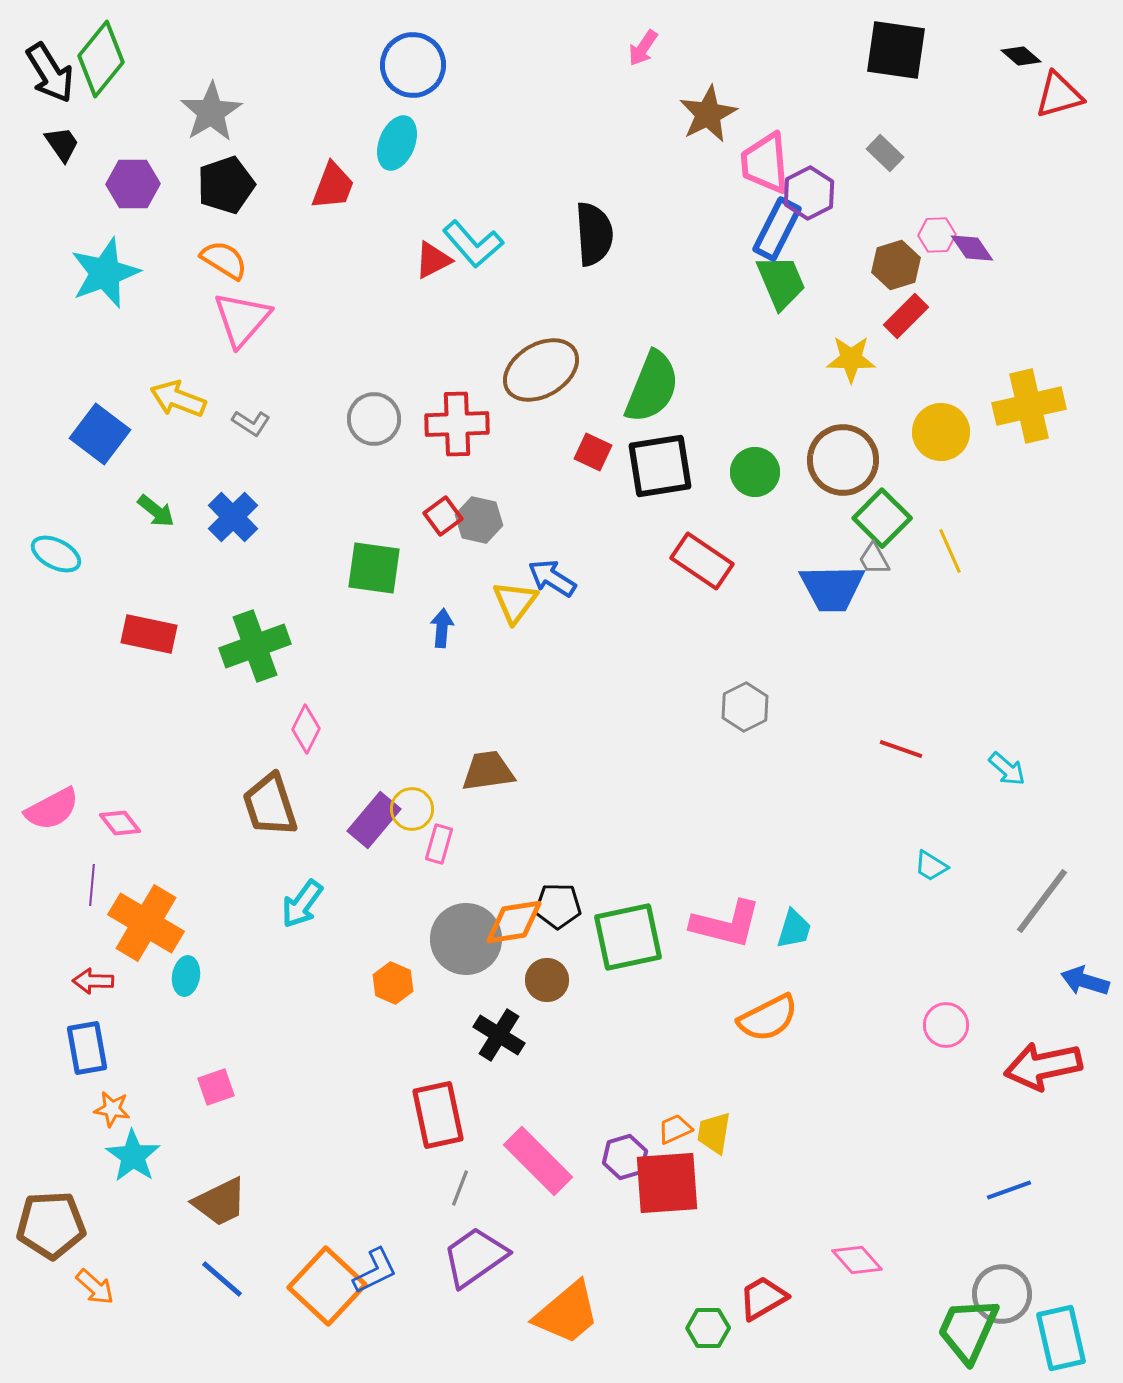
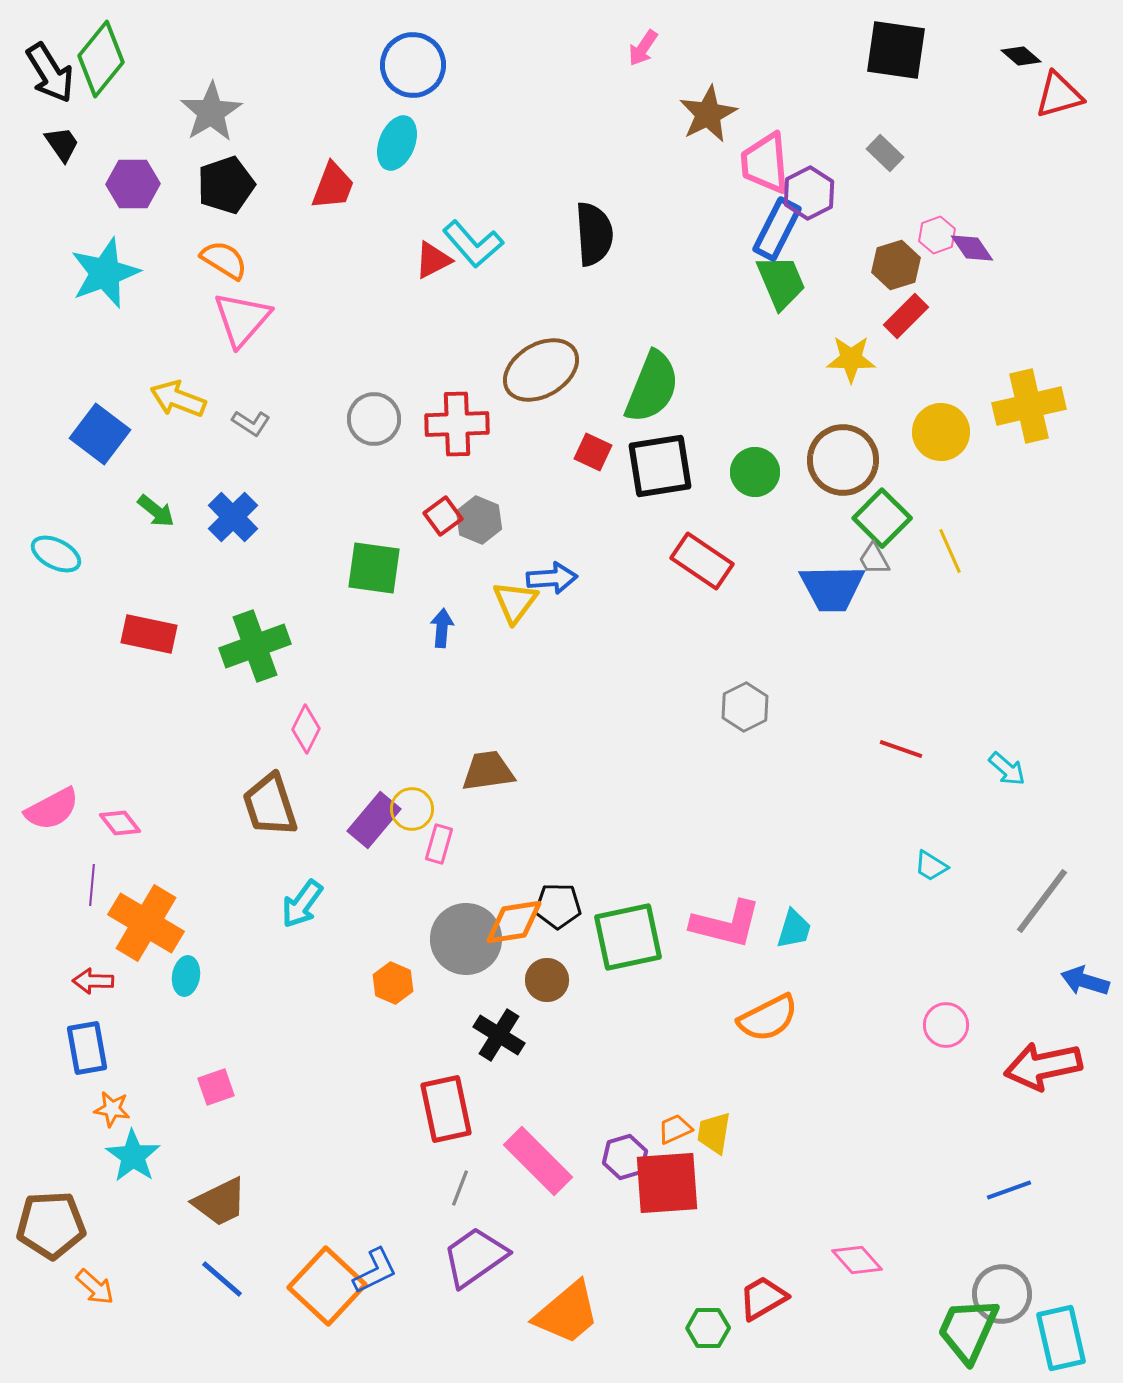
pink hexagon at (937, 235): rotated 18 degrees counterclockwise
gray hexagon at (479, 520): rotated 9 degrees clockwise
blue arrow at (552, 578): rotated 144 degrees clockwise
red rectangle at (438, 1115): moved 8 px right, 6 px up
